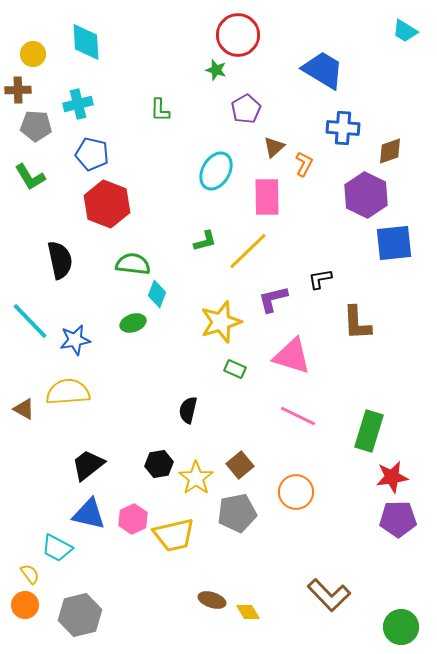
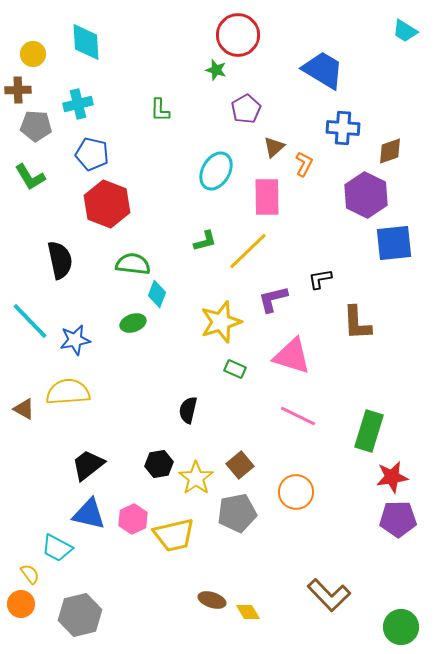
orange circle at (25, 605): moved 4 px left, 1 px up
